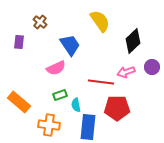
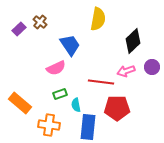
yellow semicircle: moved 2 px left, 2 px up; rotated 45 degrees clockwise
purple rectangle: moved 13 px up; rotated 40 degrees clockwise
pink arrow: moved 1 px up
green rectangle: moved 1 px up
orange rectangle: moved 1 px right, 1 px down
